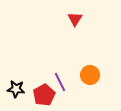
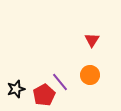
red triangle: moved 17 px right, 21 px down
purple line: rotated 12 degrees counterclockwise
black star: rotated 24 degrees counterclockwise
